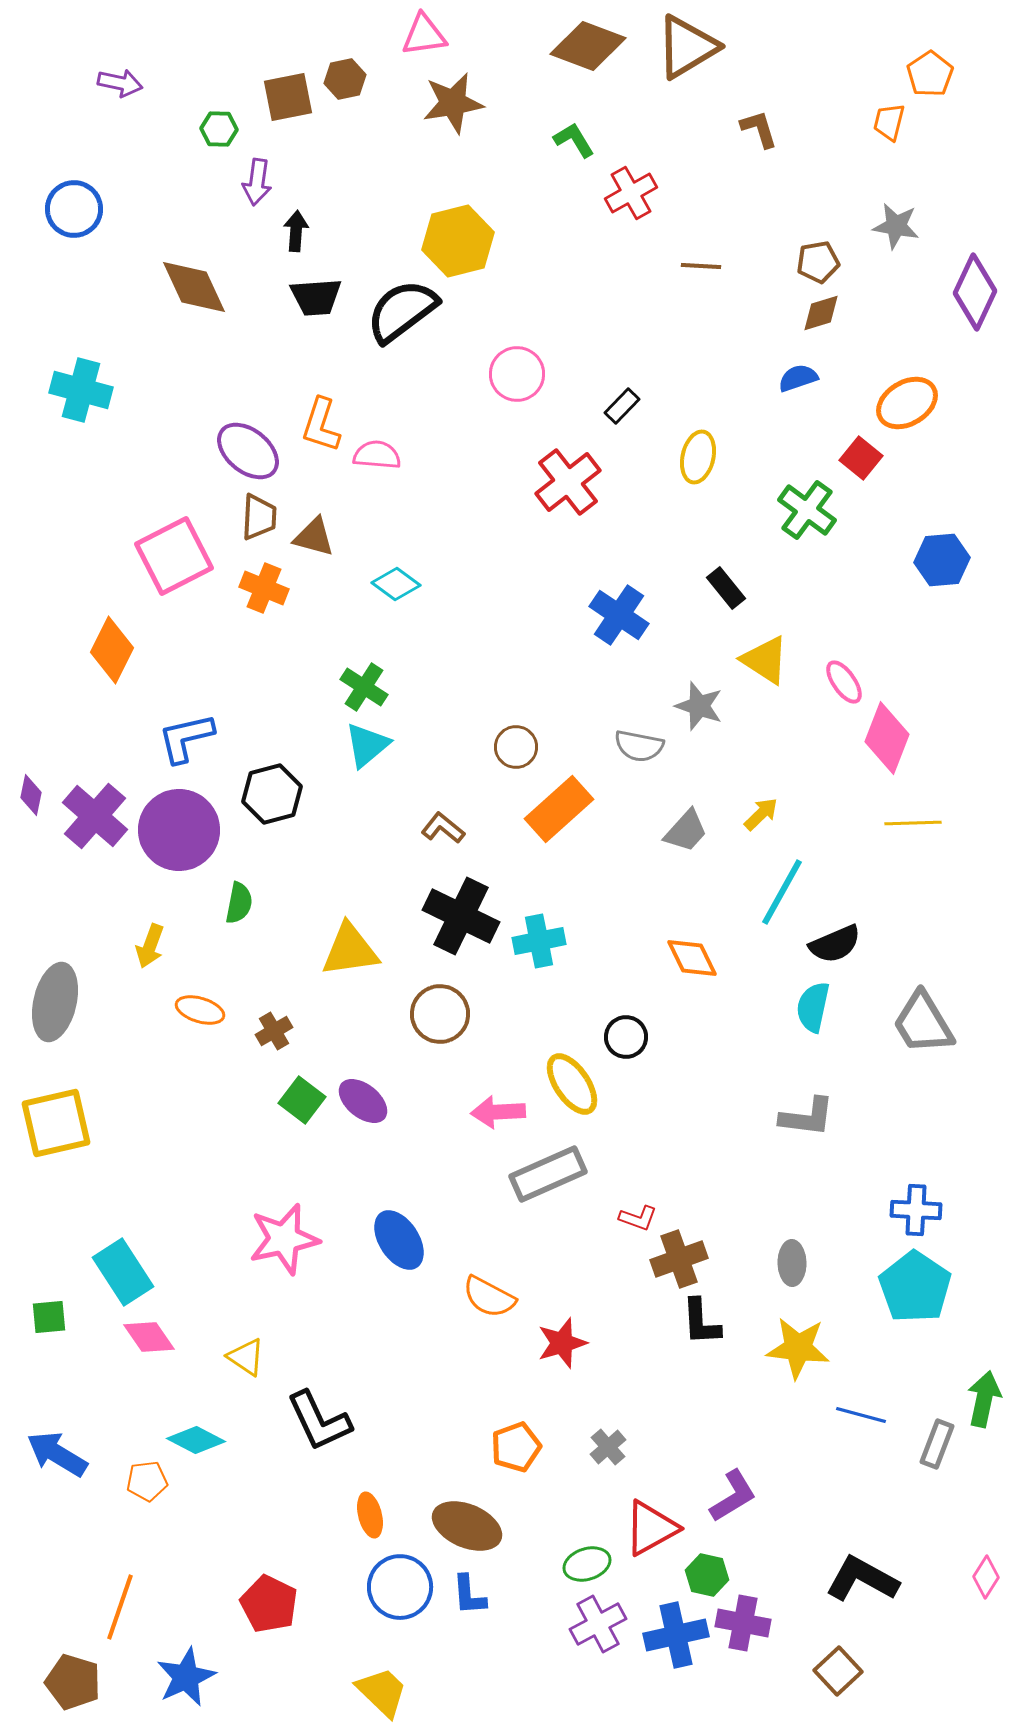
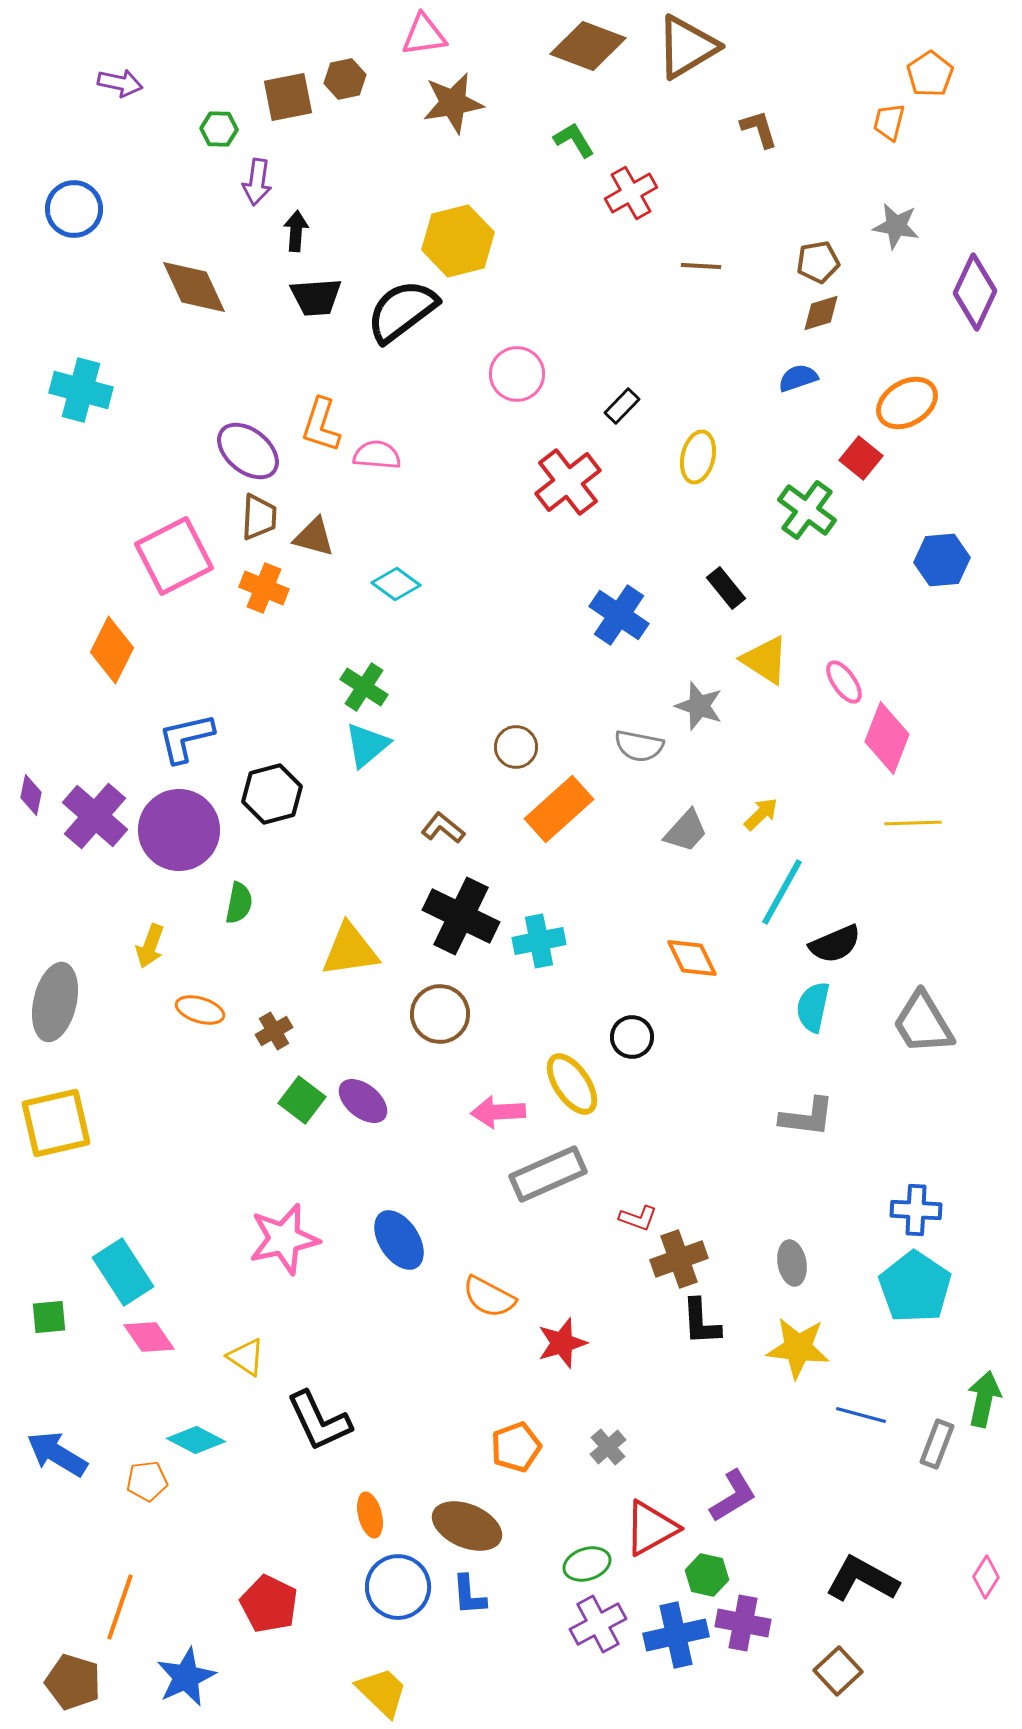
black circle at (626, 1037): moved 6 px right
gray ellipse at (792, 1263): rotated 9 degrees counterclockwise
blue circle at (400, 1587): moved 2 px left
